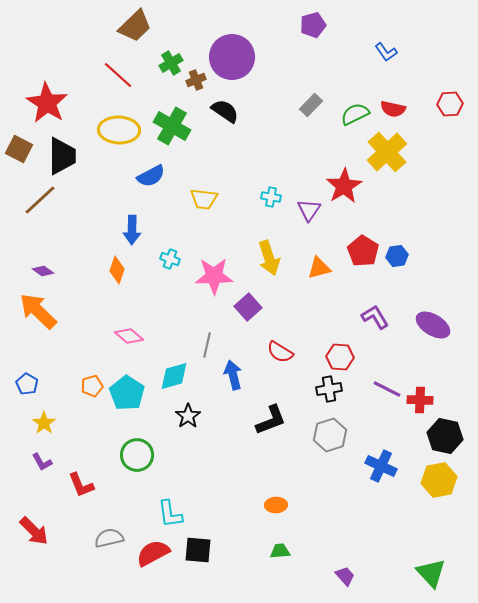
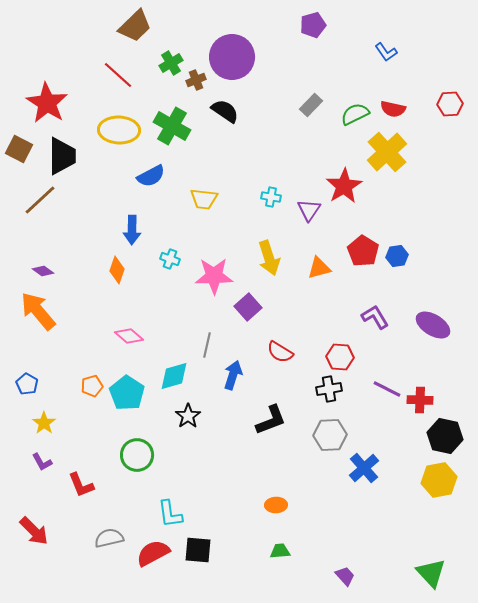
orange arrow at (38, 311): rotated 6 degrees clockwise
blue arrow at (233, 375): rotated 32 degrees clockwise
gray hexagon at (330, 435): rotated 16 degrees clockwise
blue cross at (381, 466): moved 17 px left, 2 px down; rotated 24 degrees clockwise
